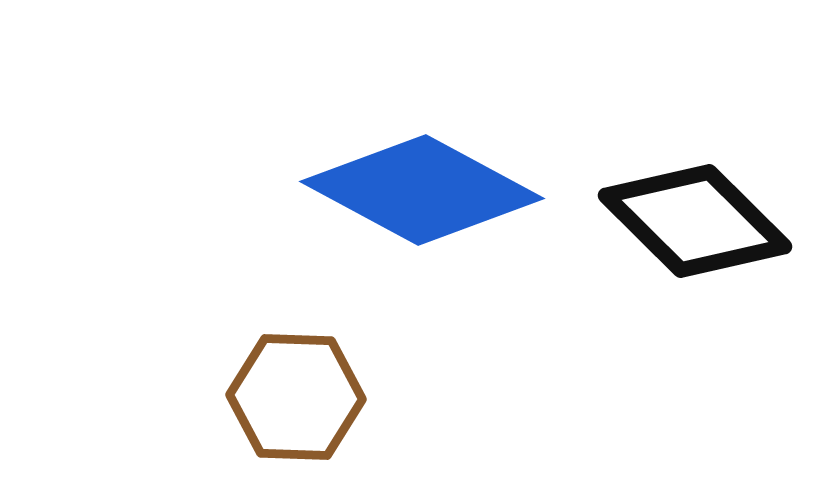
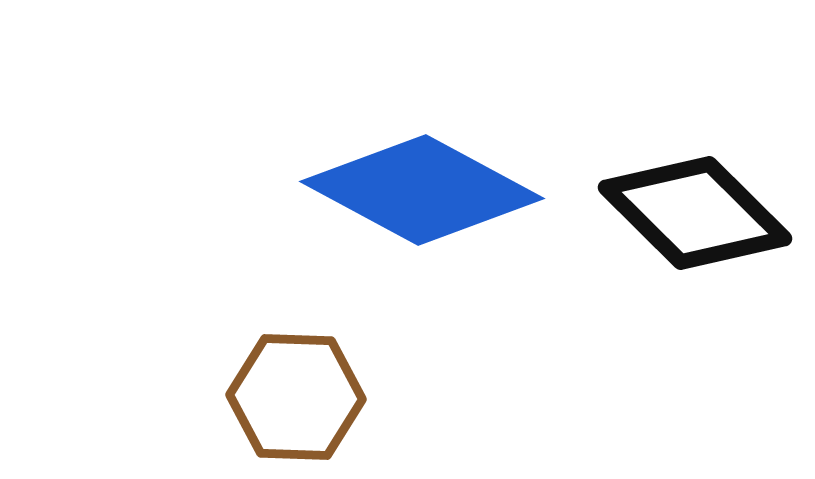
black diamond: moved 8 px up
